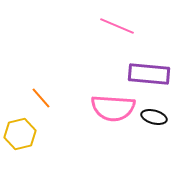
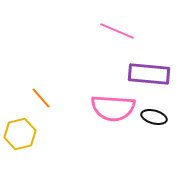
pink line: moved 5 px down
